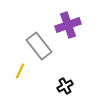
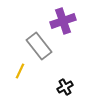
purple cross: moved 5 px left, 4 px up
black cross: moved 1 px down
